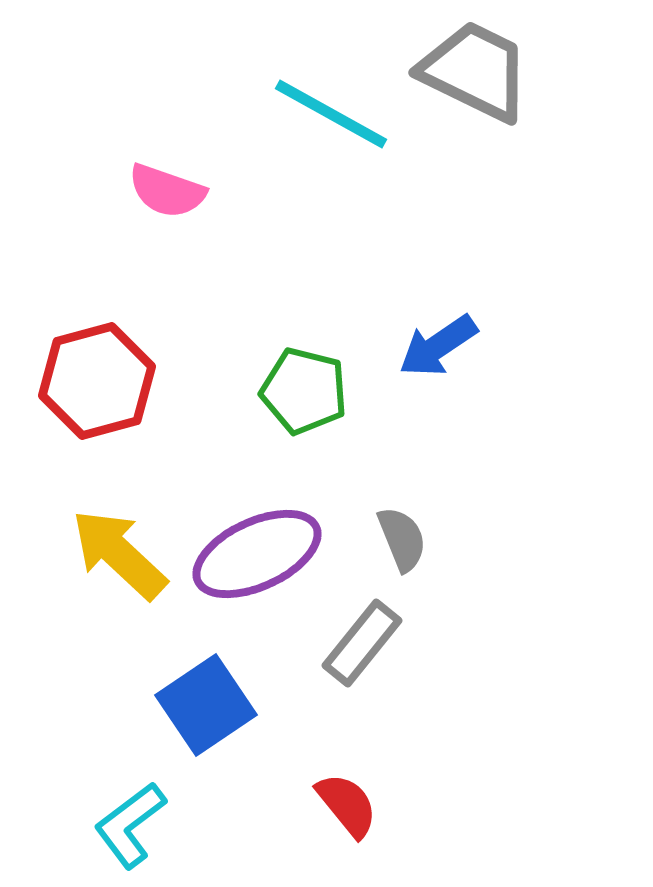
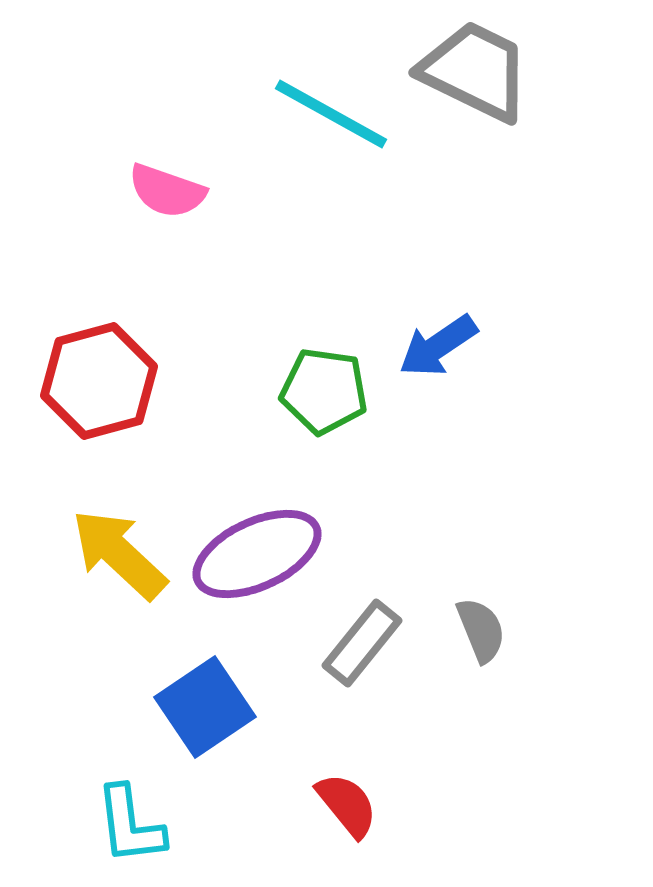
red hexagon: moved 2 px right
green pentagon: moved 20 px right; rotated 6 degrees counterclockwise
gray semicircle: moved 79 px right, 91 px down
blue square: moved 1 px left, 2 px down
cyan L-shape: rotated 60 degrees counterclockwise
